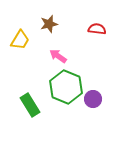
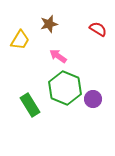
red semicircle: moved 1 px right; rotated 24 degrees clockwise
green hexagon: moved 1 px left, 1 px down
